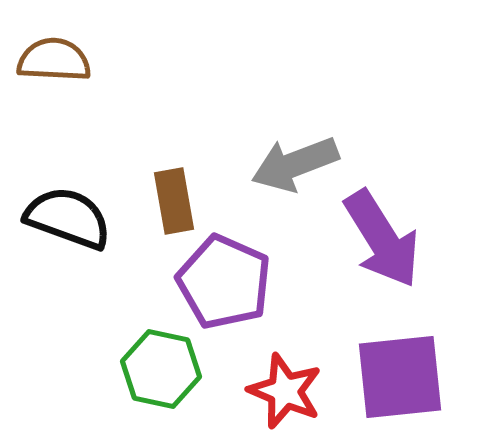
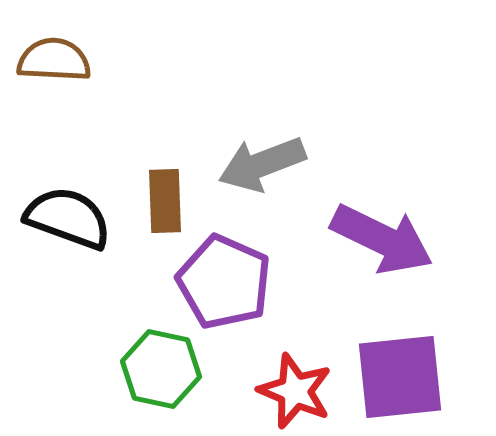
gray arrow: moved 33 px left
brown rectangle: moved 9 px left; rotated 8 degrees clockwise
purple arrow: rotated 32 degrees counterclockwise
red star: moved 10 px right
